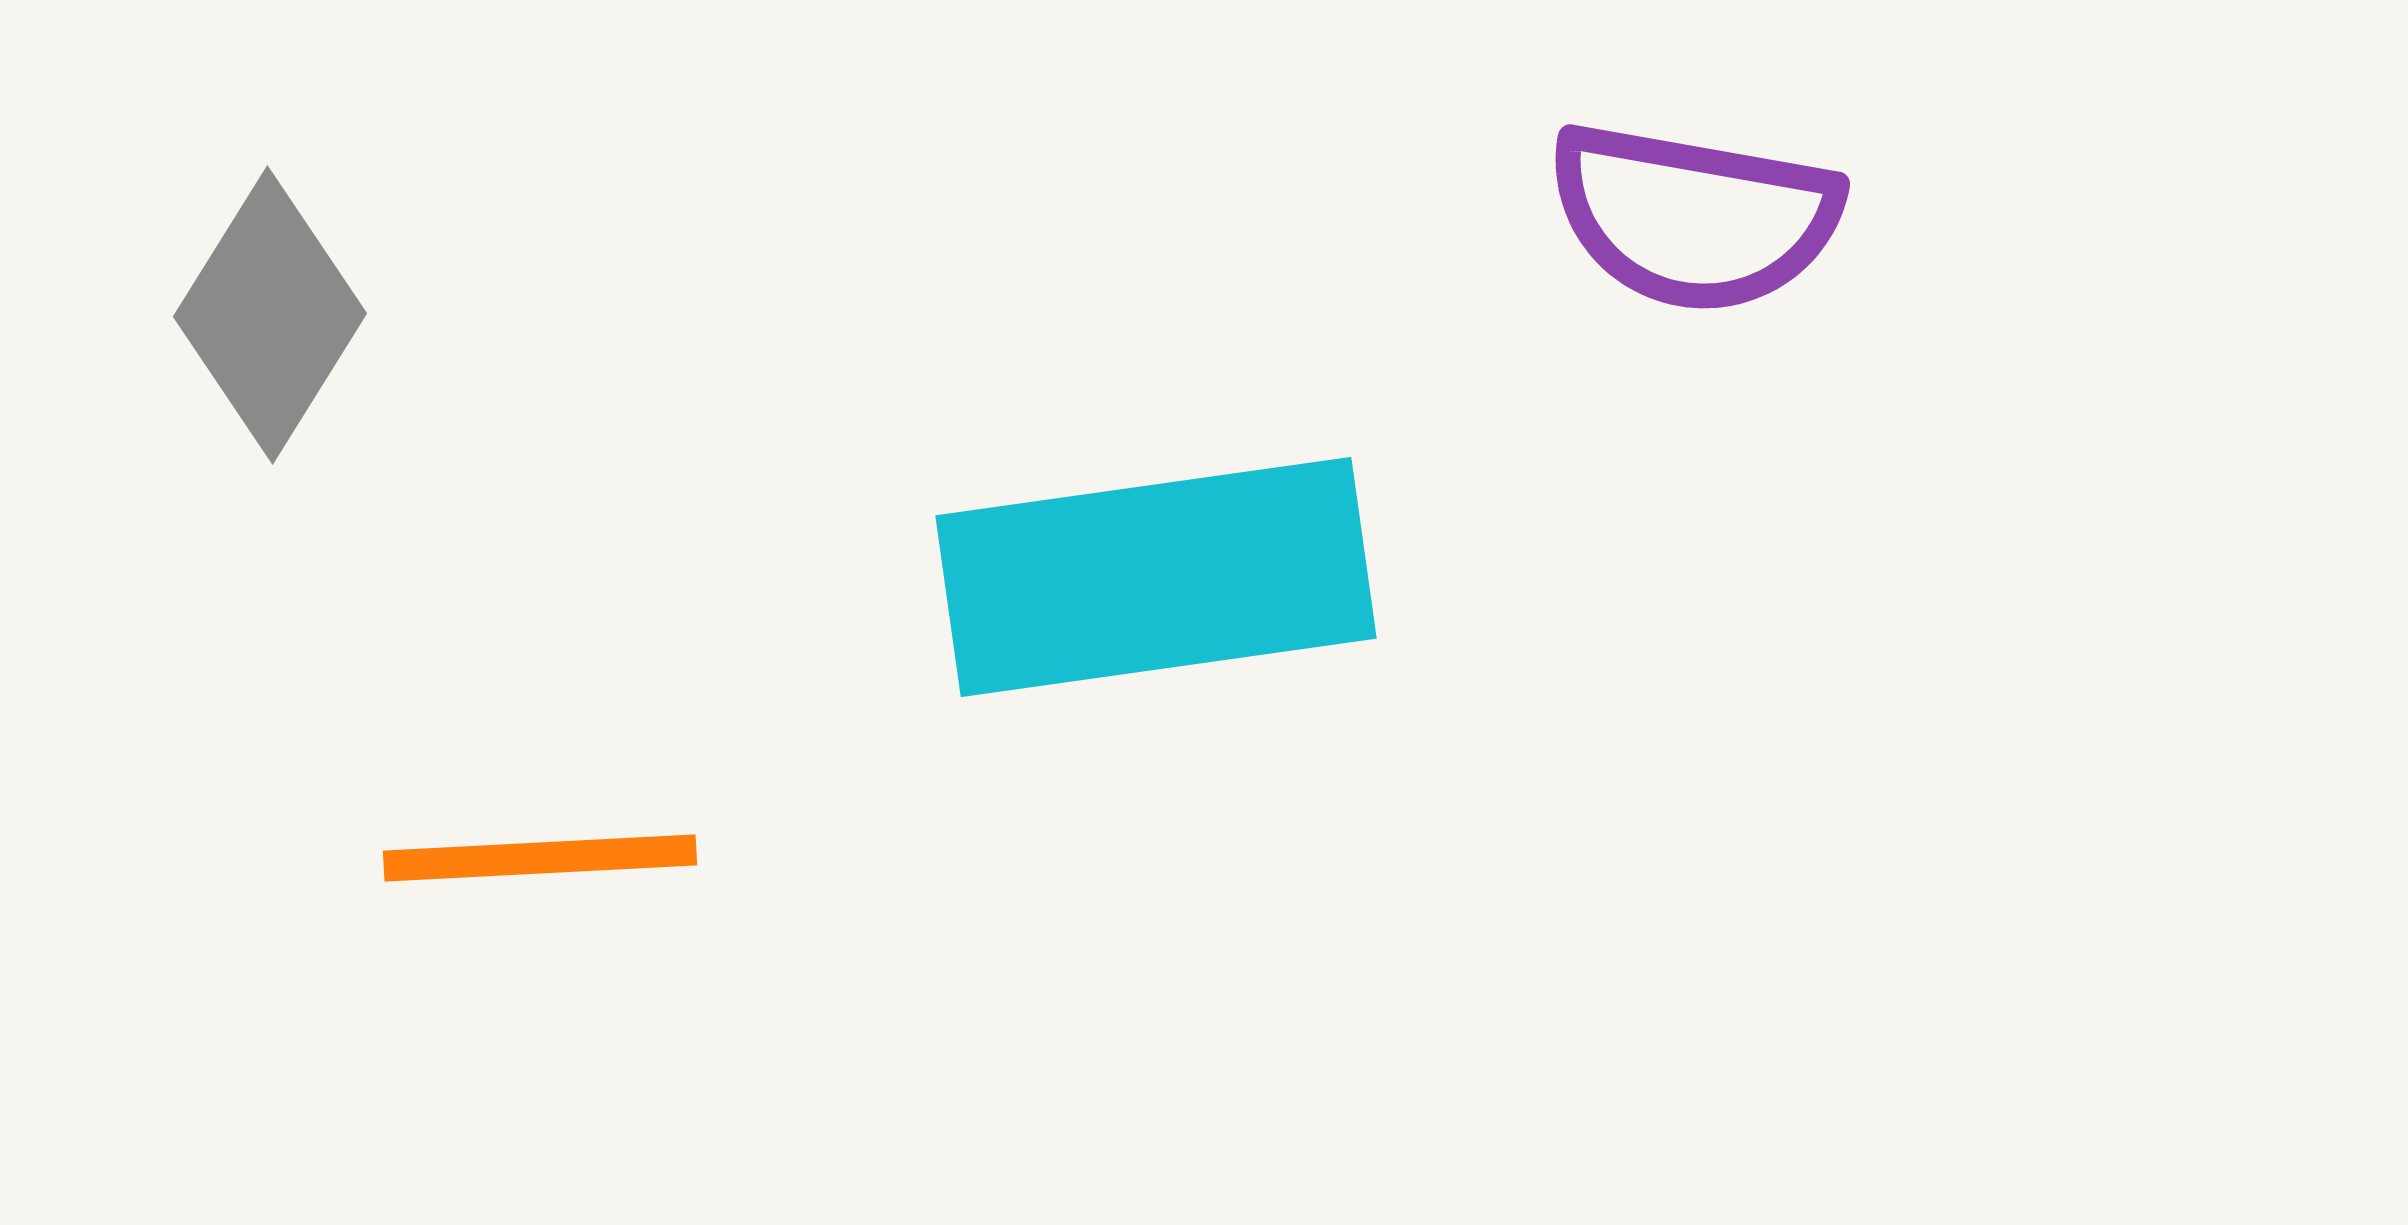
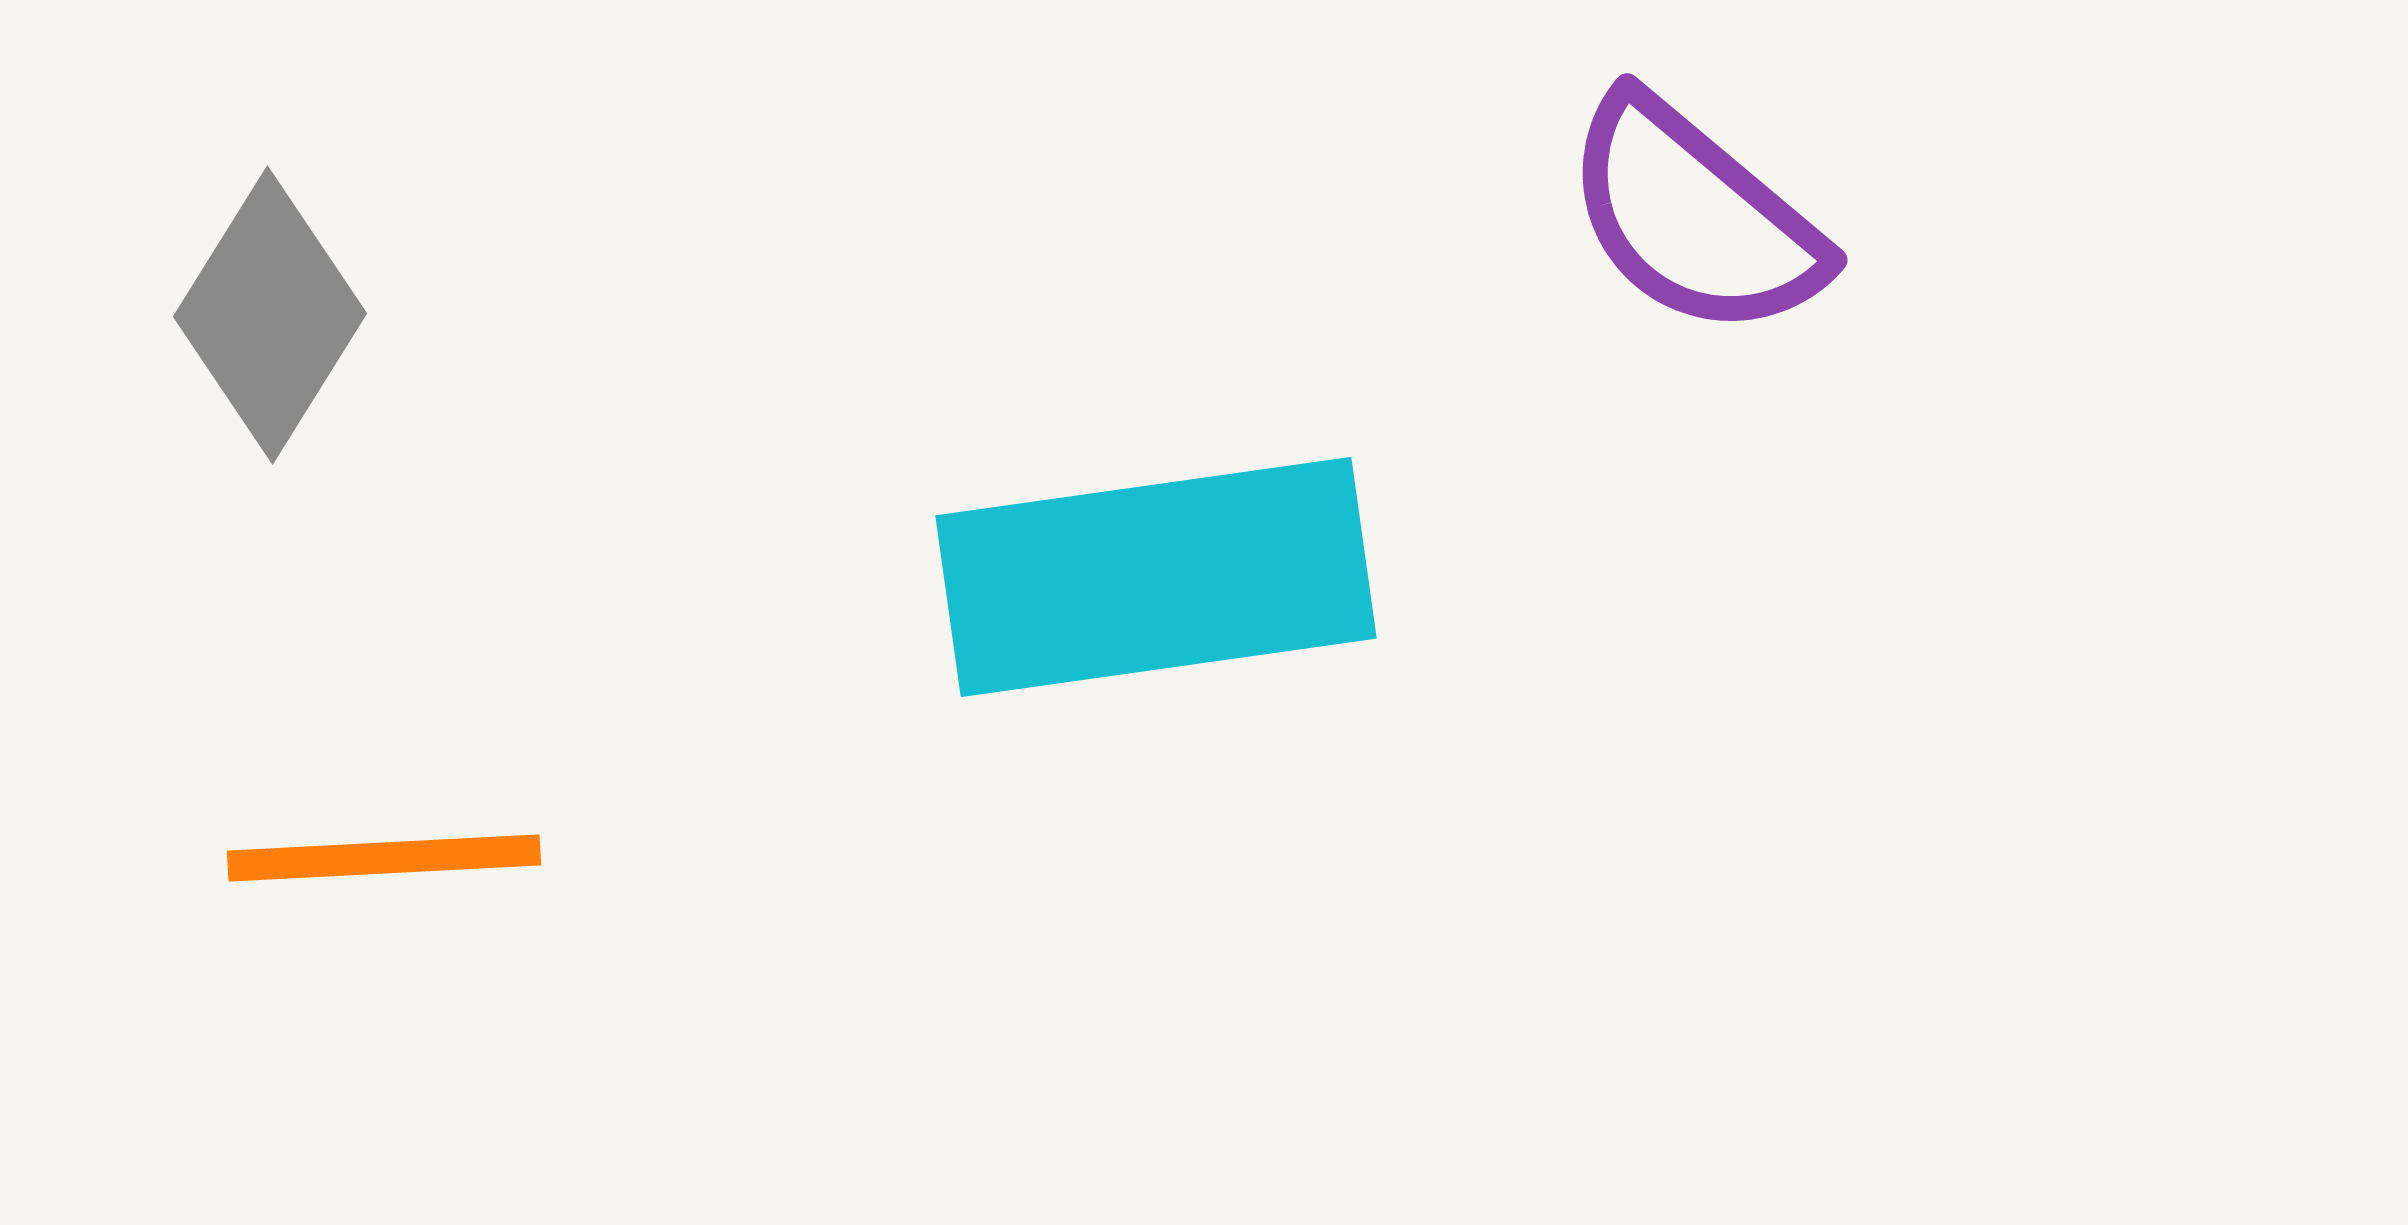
purple semicircle: rotated 30 degrees clockwise
orange line: moved 156 px left
